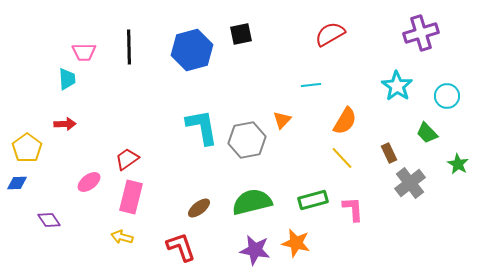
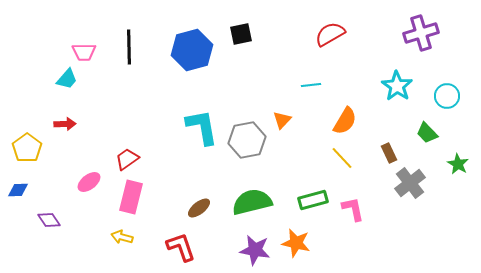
cyan trapezoid: rotated 45 degrees clockwise
blue diamond: moved 1 px right, 7 px down
pink L-shape: rotated 8 degrees counterclockwise
